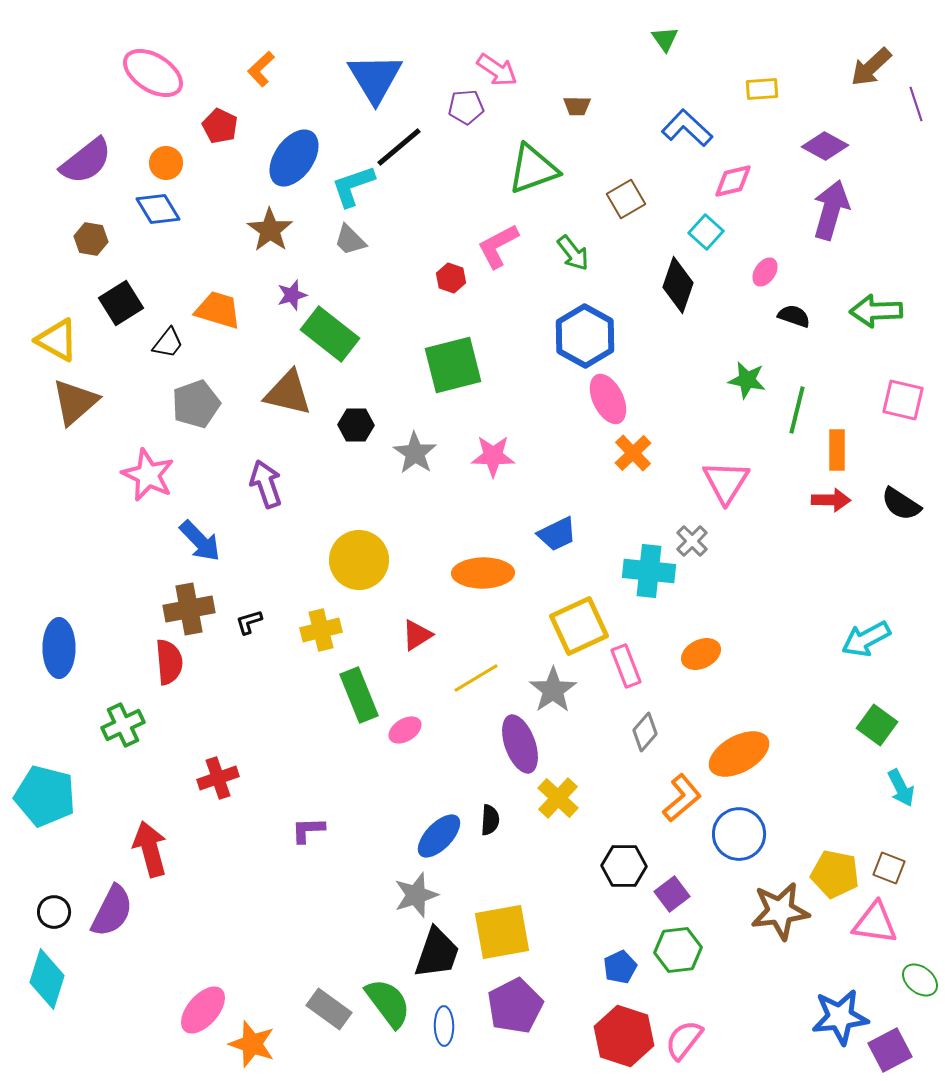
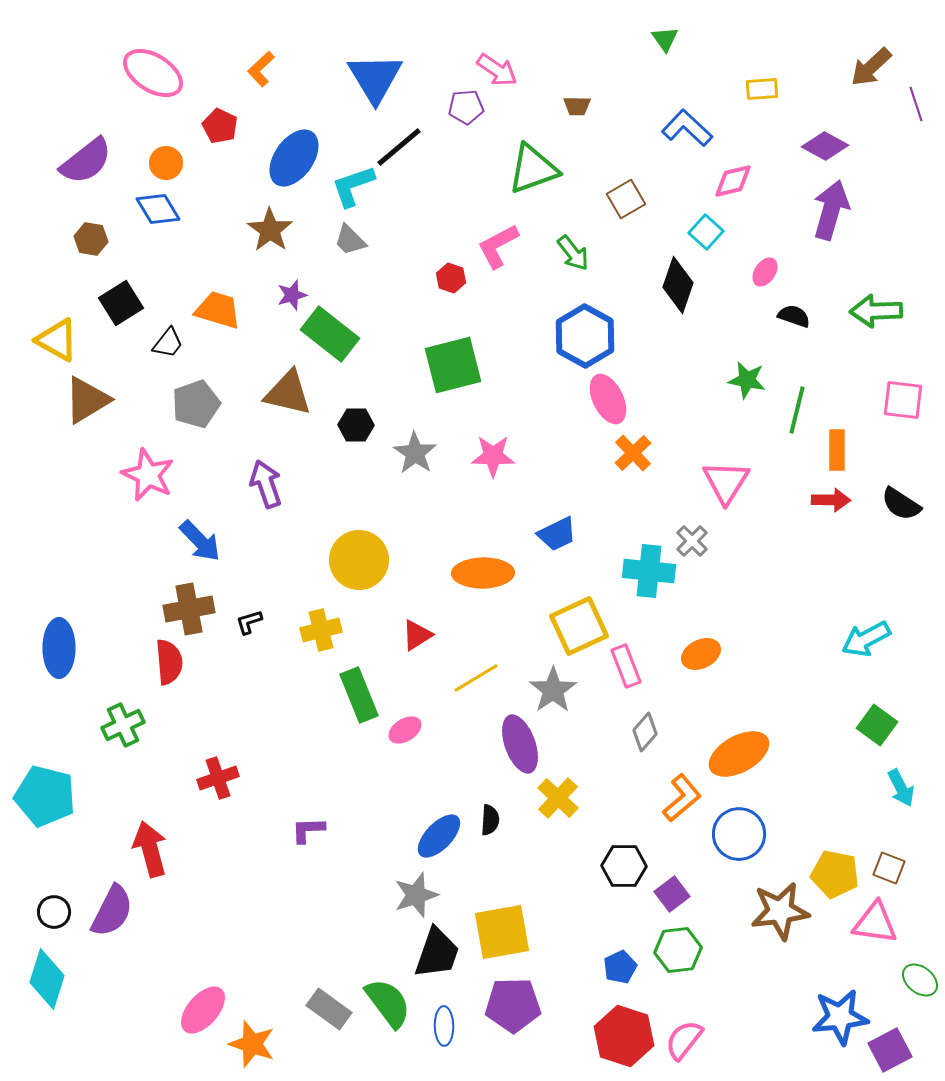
pink square at (903, 400): rotated 6 degrees counterclockwise
brown triangle at (75, 402): moved 12 px right, 2 px up; rotated 10 degrees clockwise
purple pentagon at (515, 1006): moved 2 px left, 1 px up; rotated 26 degrees clockwise
